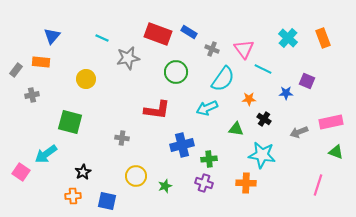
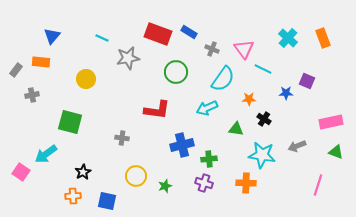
gray arrow at (299, 132): moved 2 px left, 14 px down
